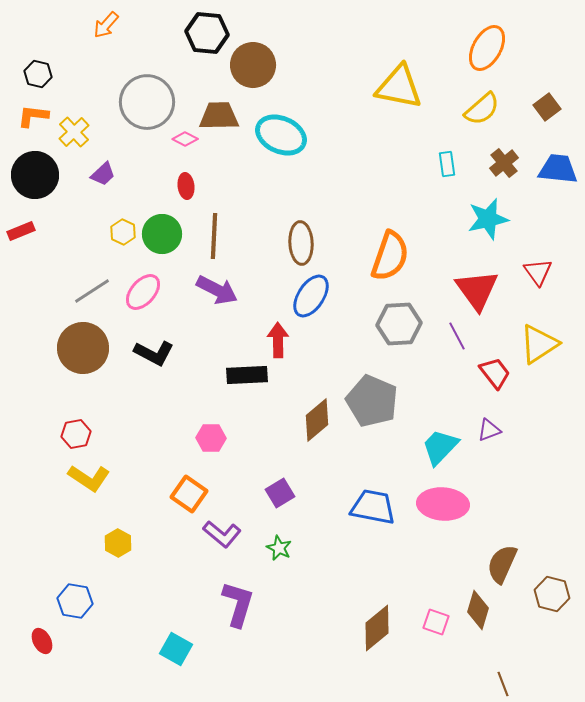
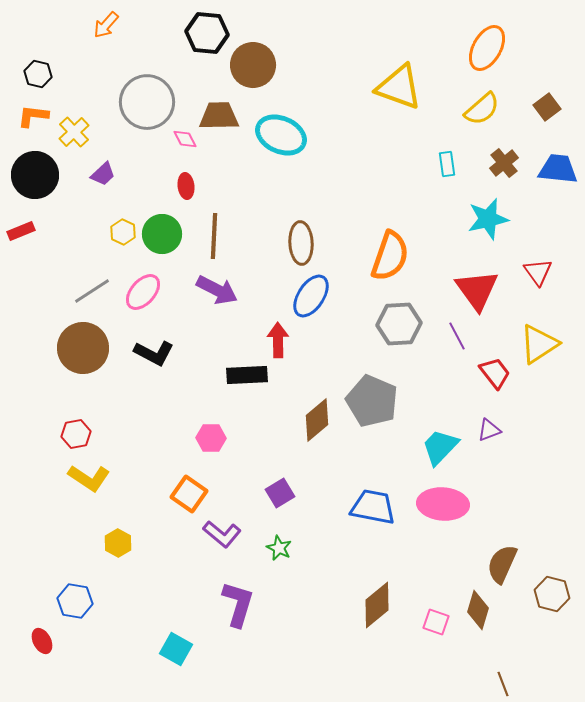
yellow triangle at (399, 87): rotated 9 degrees clockwise
pink diamond at (185, 139): rotated 35 degrees clockwise
brown diamond at (377, 628): moved 23 px up
